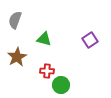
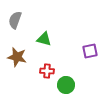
purple square: moved 11 px down; rotated 21 degrees clockwise
brown star: rotated 30 degrees counterclockwise
green circle: moved 5 px right
